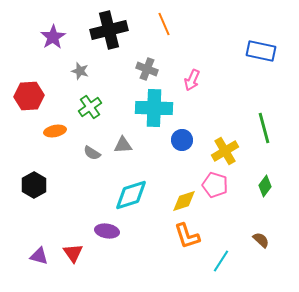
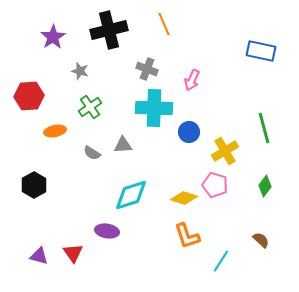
blue circle: moved 7 px right, 8 px up
yellow diamond: moved 3 px up; rotated 36 degrees clockwise
